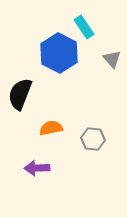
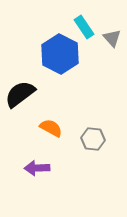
blue hexagon: moved 1 px right, 1 px down
gray triangle: moved 21 px up
black semicircle: rotated 32 degrees clockwise
orange semicircle: rotated 40 degrees clockwise
